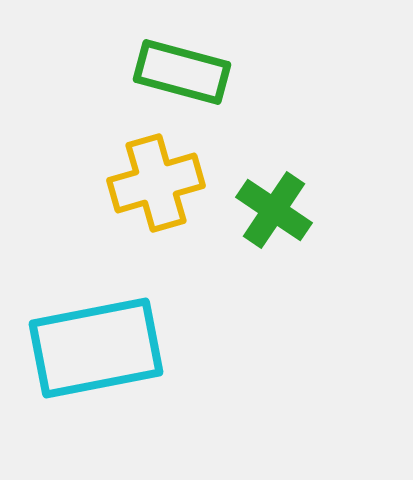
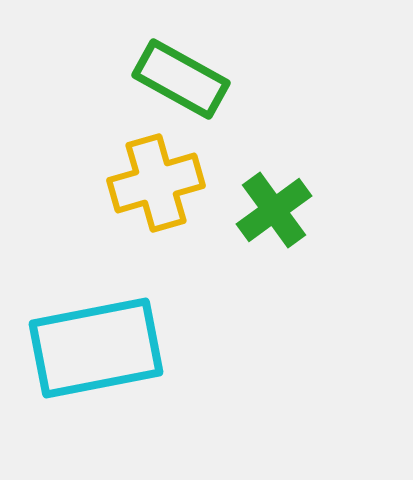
green rectangle: moved 1 px left, 7 px down; rotated 14 degrees clockwise
green cross: rotated 20 degrees clockwise
